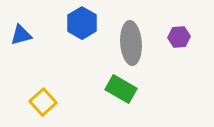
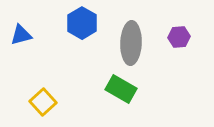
gray ellipse: rotated 6 degrees clockwise
